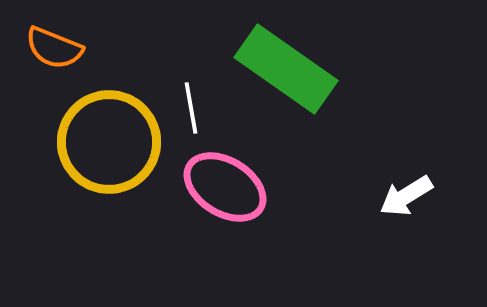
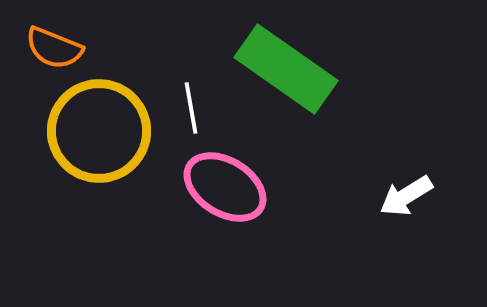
yellow circle: moved 10 px left, 11 px up
